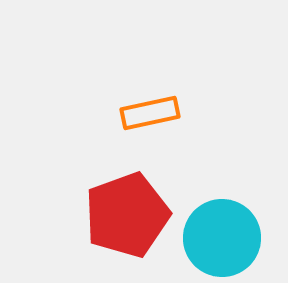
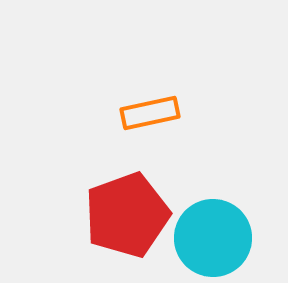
cyan circle: moved 9 px left
